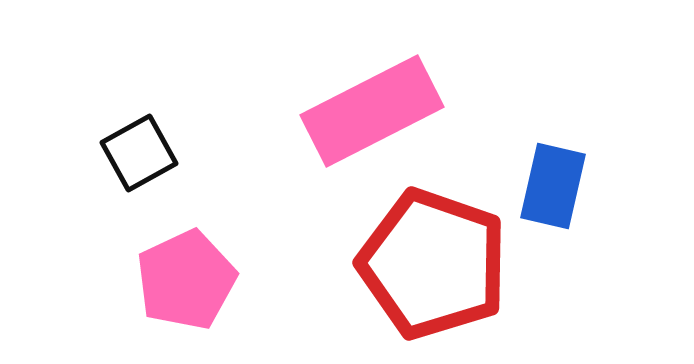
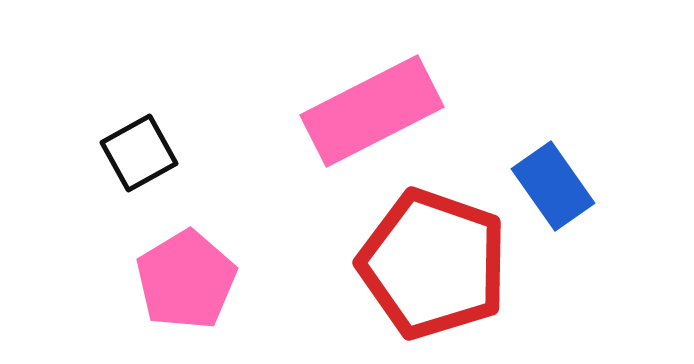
blue rectangle: rotated 48 degrees counterclockwise
pink pentagon: rotated 6 degrees counterclockwise
